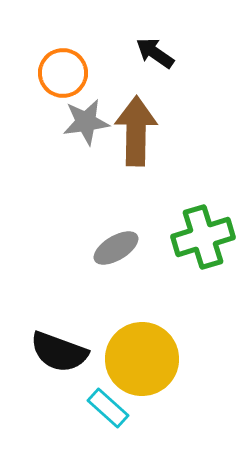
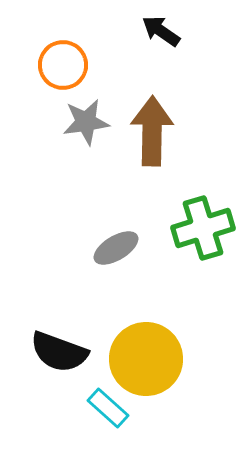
black arrow: moved 6 px right, 22 px up
orange circle: moved 8 px up
brown arrow: moved 16 px right
green cross: moved 9 px up
yellow circle: moved 4 px right
